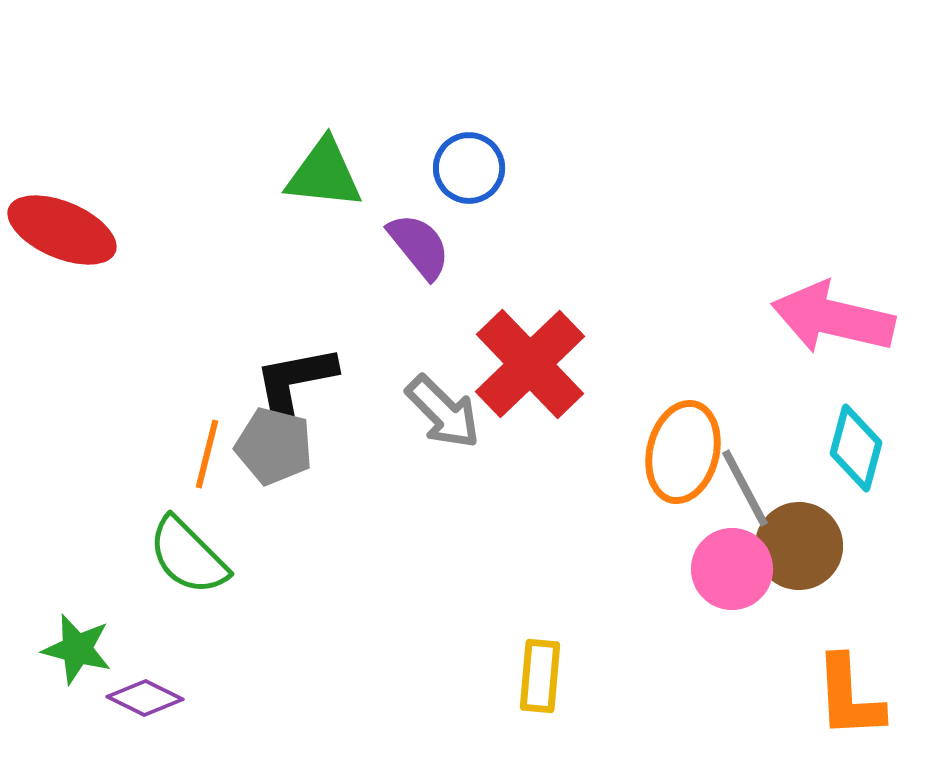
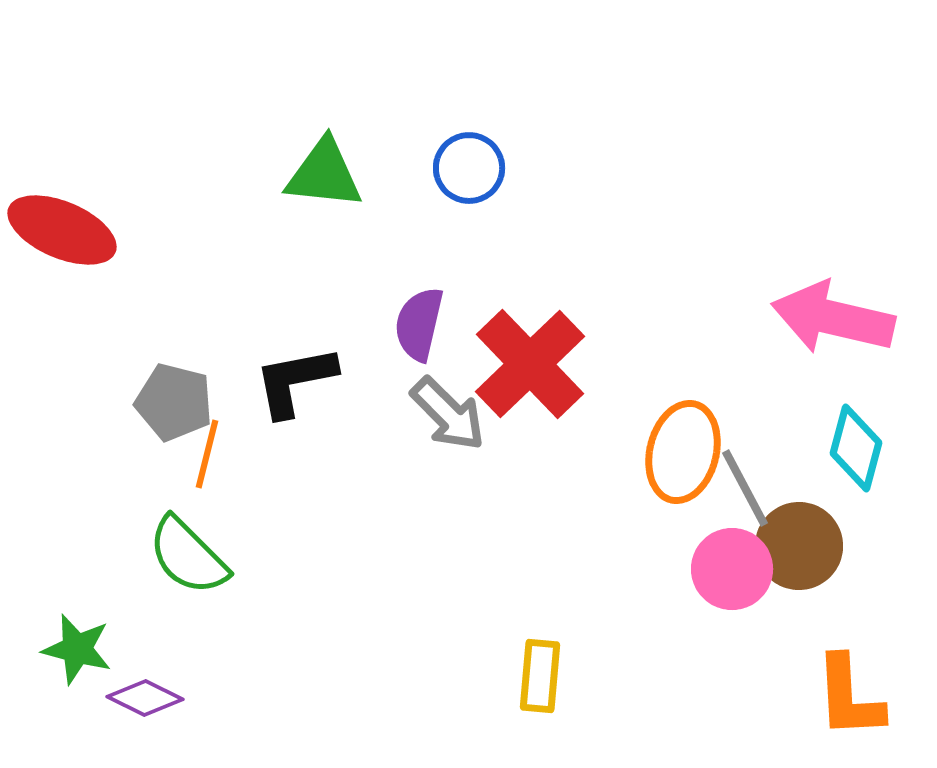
purple semicircle: moved 78 px down; rotated 128 degrees counterclockwise
gray arrow: moved 5 px right, 2 px down
gray pentagon: moved 100 px left, 44 px up
